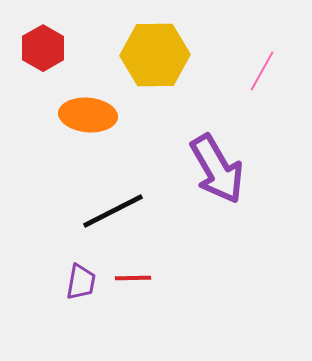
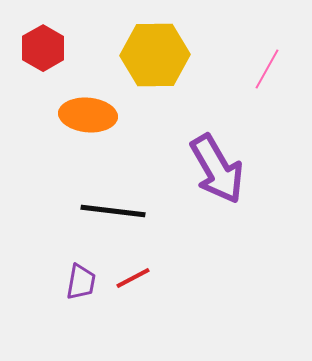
pink line: moved 5 px right, 2 px up
black line: rotated 34 degrees clockwise
red line: rotated 27 degrees counterclockwise
